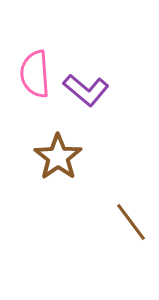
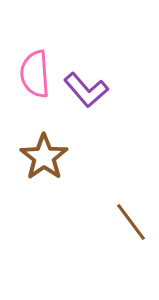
purple L-shape: rotated 9 degrees clockwise
brown star: moved 14 px left
